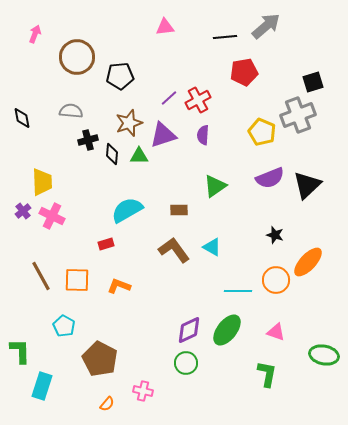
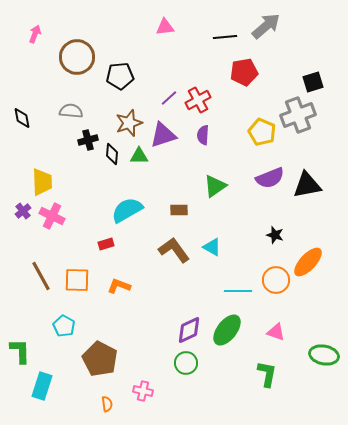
black triangle at (307, 185): rotated 32 degrees clockwise
orange semicircle at (107, 404): rotated 49 degrees counterclockwise
